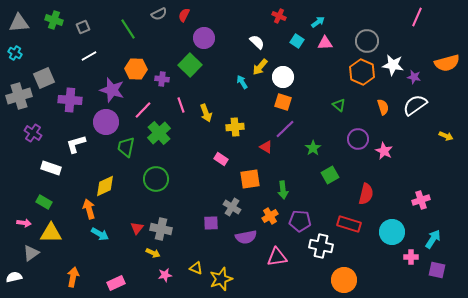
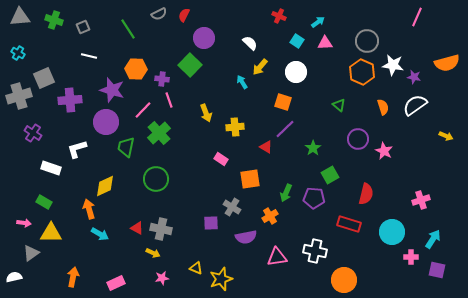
gray triangle at (19, 23): moved 1 px right, 6 px up
white semicircle at (257, 42): moved 7 px left, 1 px down
cyan cross at (15, 53): moved 3 px right
white line at (89, 56): rotated 42 degrees clockwise
white circle at (283, 77): moved 13 px right, 5 px up
purple cross at (70, 100): rotated 10 degrees counterclockwise
pink line at (181, 105): moved 12 px left, 5 px up
white L-shape at (76, 144): moved 1 px right, 5 px down
green arrow at (283, 190): moved 3 px right, 3 px down; rotated 30 degrees clockwise
purple pentagon at (300, 221): moved 14 px right, 23 px up
red triangle at (137, 228): rotated 40 degrees counterclockwise
white cross at (321, 246): moved 6 px left, 5 px down
pink star at (165, 275): moved 3 px left, 3 px down
